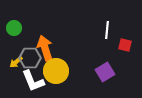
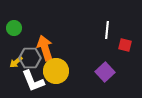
purple square: rotated 12 degrees counterclockwise
